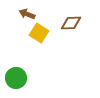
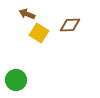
brown diamond: moved 1 px left, 2 px down
green circle: moved 2 px down
